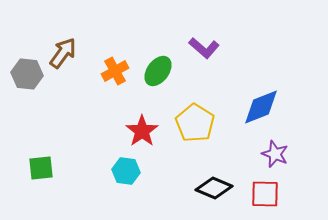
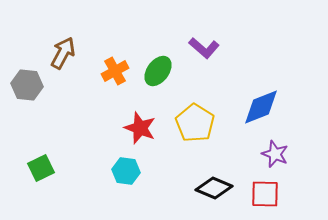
brown arrow: rotated 8 degrees counterclockwise
gray hexagon: moved 11 px down
red star: moved 2 px left, 3 px up; rotated 16 degrees counterclockwise
green square: rotated 20 degrees counterclockwise
